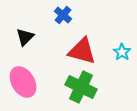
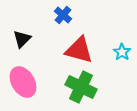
black triangle: moved 3 px left, 2 px down
red triangle: moved 3 px left, 1 px up
